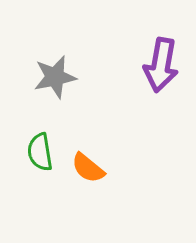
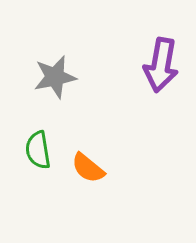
green semicircle: moved 2 px left, 2 px up
